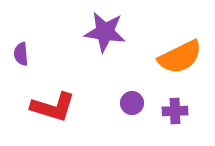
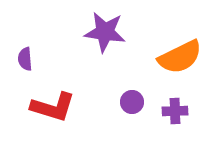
purple semicircle: moved 4 px right, 5 px down
purple circle: moved 1 px up
